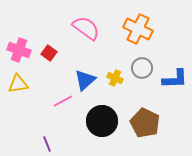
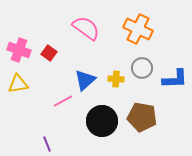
yellow cross: moved 1 px right, 1 px down; rotated 21 degrees counterclockwise
brown pentagon: moved 3 px left, 6 px up; rotated 16 degrees counterclockwise
